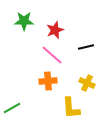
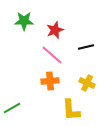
orange cross: moved 2 px right
yellow L-shape: moved 2 px down
